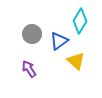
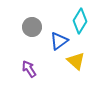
gray circle: moved 7 px up
